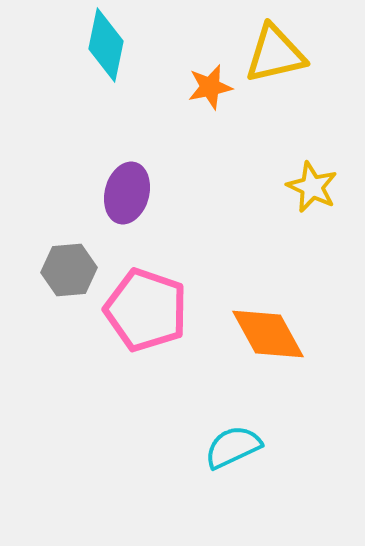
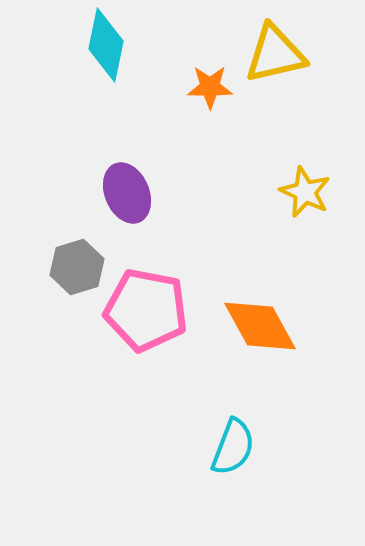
orange star: rotated 12 degrees clockwise
yellow star: moved 7 px left, 5 px down
purple ellipse: rotated 38 degrees counterclockwise
gray hexagon: moved 8 px right, 3 px up; rotated 12 degrees counterclockwise
pink pentagon: rotated 8 degrees counterclockwise
orange diamond: moved 8 px left, 8 px up
cyan semicircle: rotated 136 degrees clockwise
